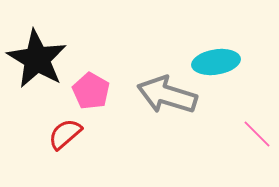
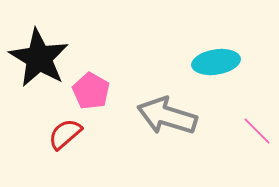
black star: moved 2 px right, 1 px up
gray arrow: moved 21 px down
pink line: moved 3 px up
